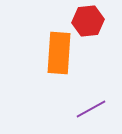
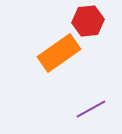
orange rectangle: rotated 51 degrees clockwise
